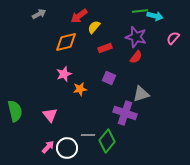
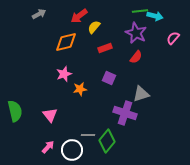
purple star: moved 4 px up; rotated 10 degrees clockwise
white circle: moved 5 px right, 2 px down
